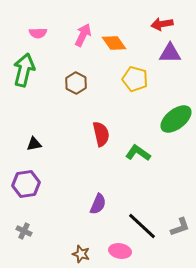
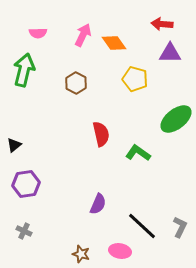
red arrow: rotated 15 degrees clockwise
black triangle: moved 20 px left, 1 px down; rotated 28 degrees counterclockwise
gray L-shape: rotated 45 degrees counterclockwise
